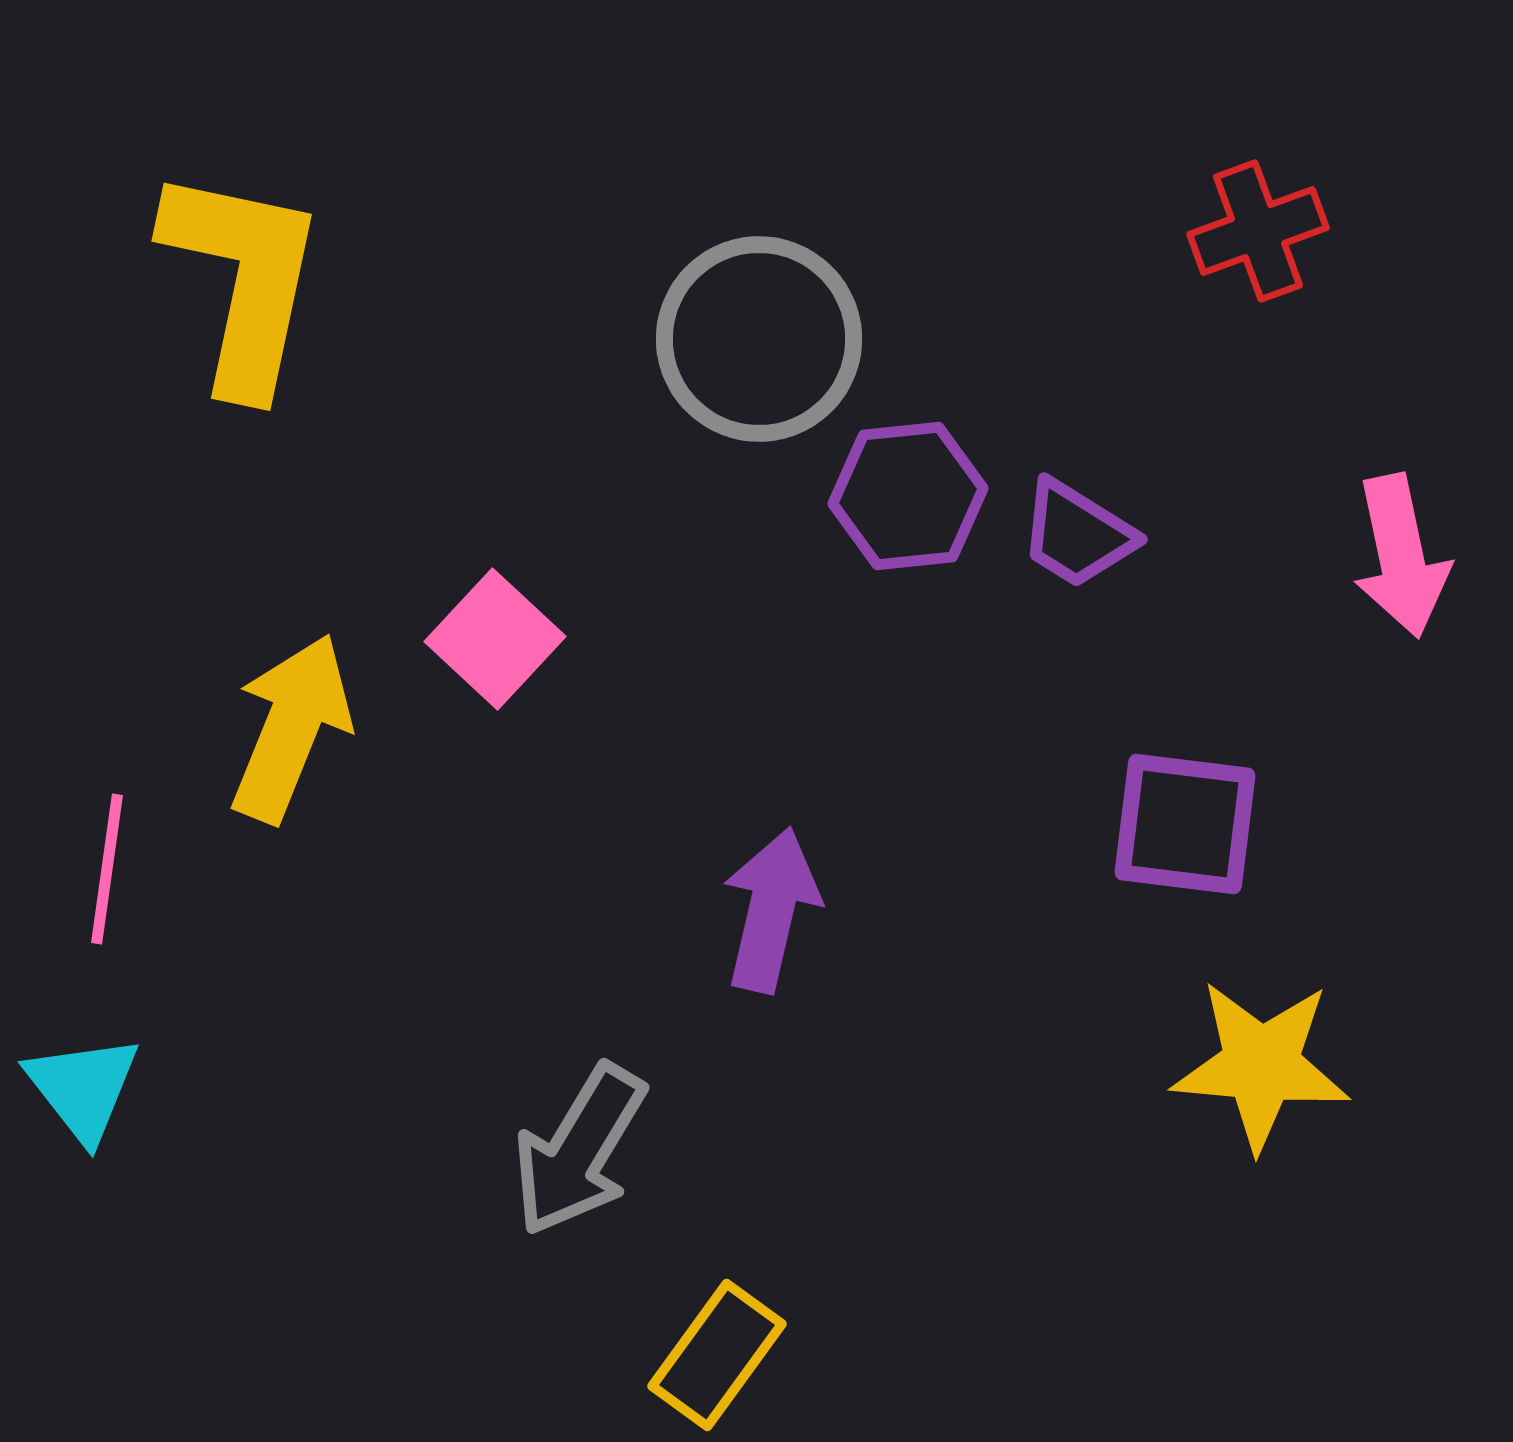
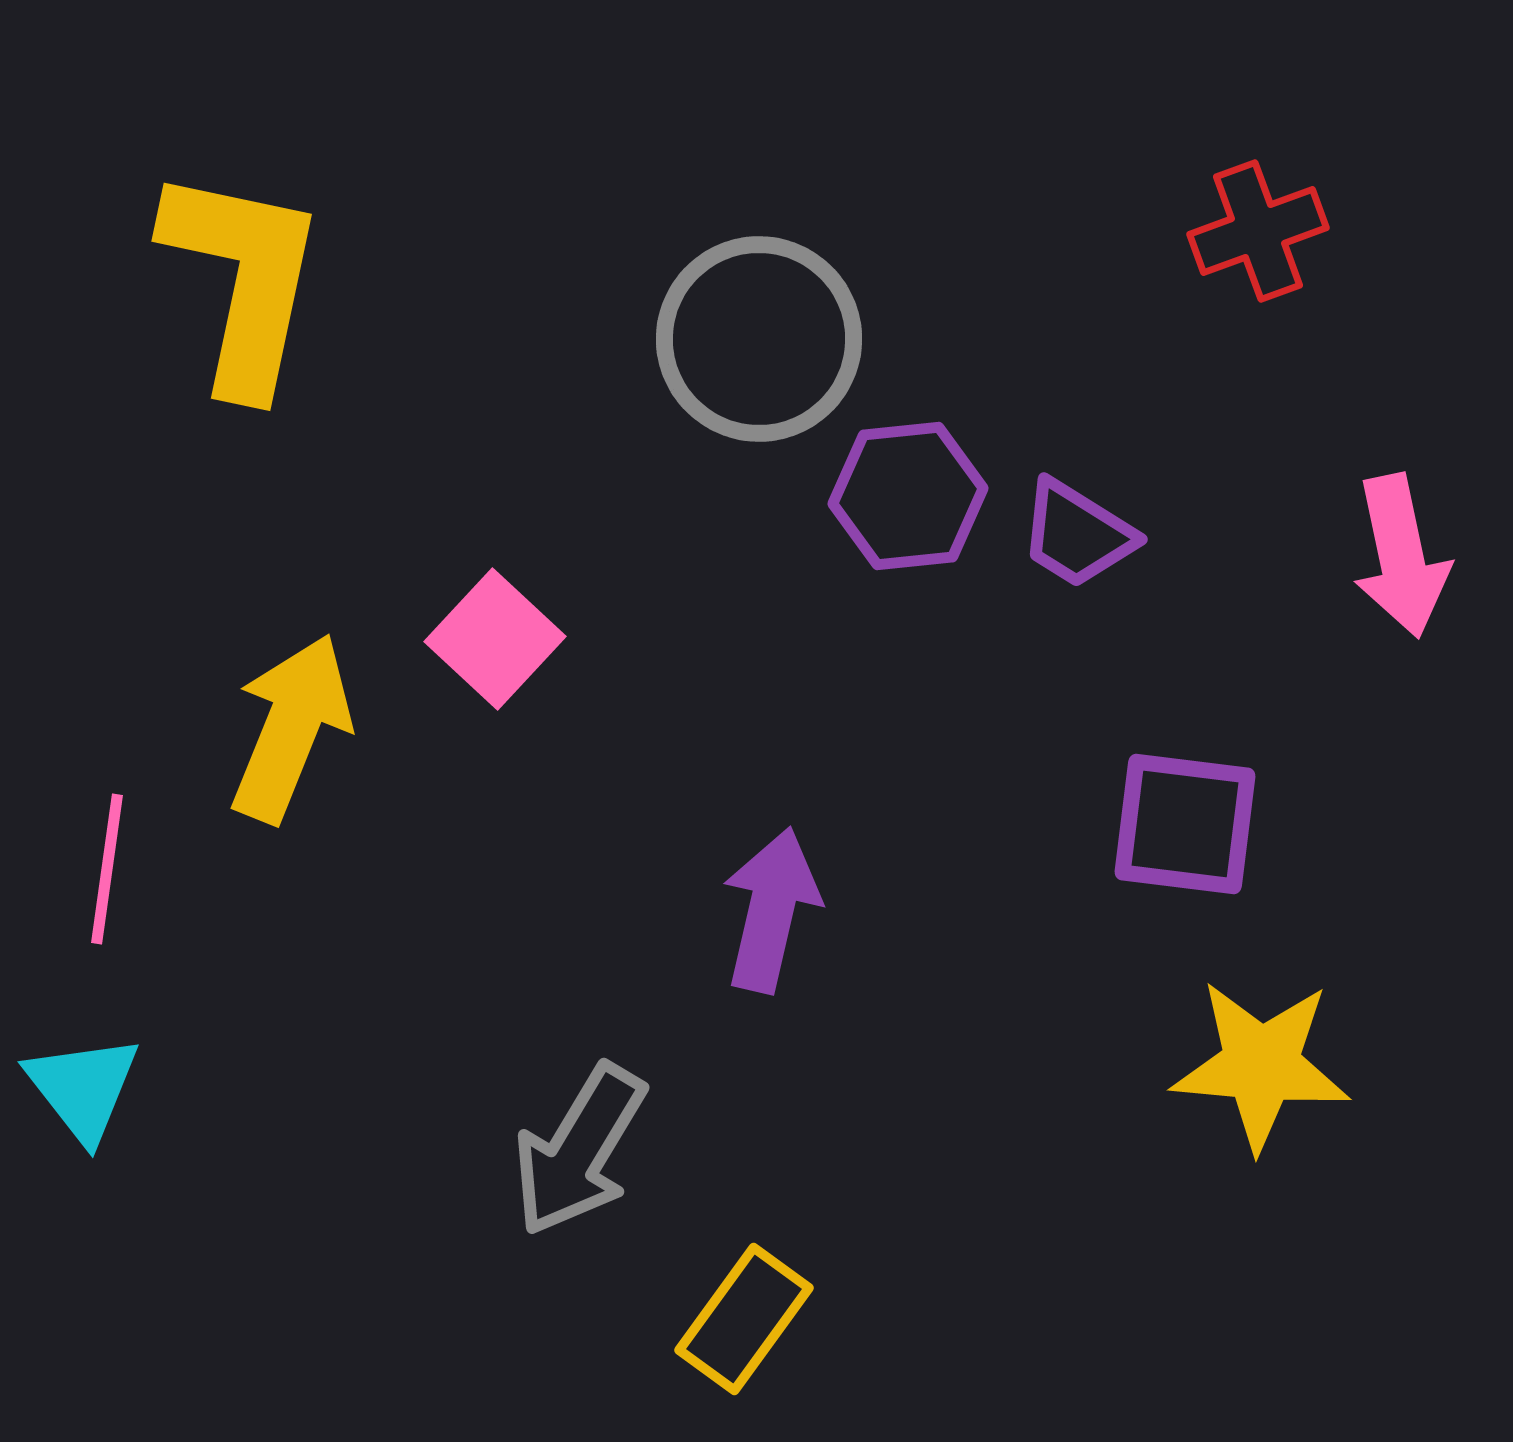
yellow rectangle: moved 27 px right, 36 px up
